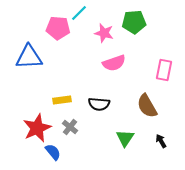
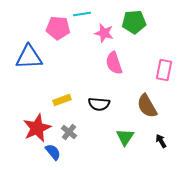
cyan line: moved 3 px right, 1 px down; rotated 36 degrees clockwise
pink semicircle: rotated 90 degrees clockwise
yellow rectangle: rotated 12 degrees counterclockwise
gray cross: moved 1 px left, 5 px down
green triangle: moved 1 px up
